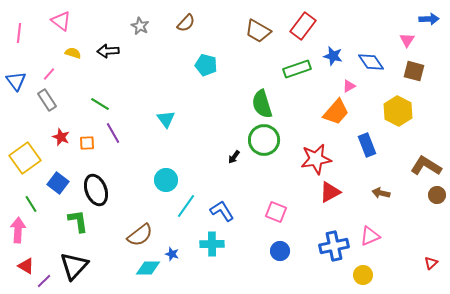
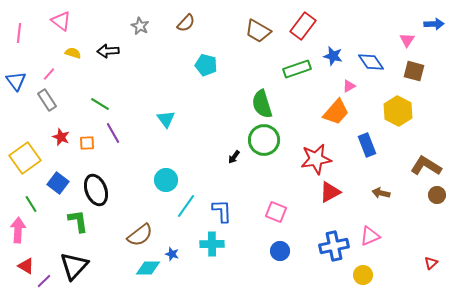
blue arrow at (429, 19): moved 5 px right, 5 px down
blue L-shape at (222, 211): rotated 30 degrees clockwise
